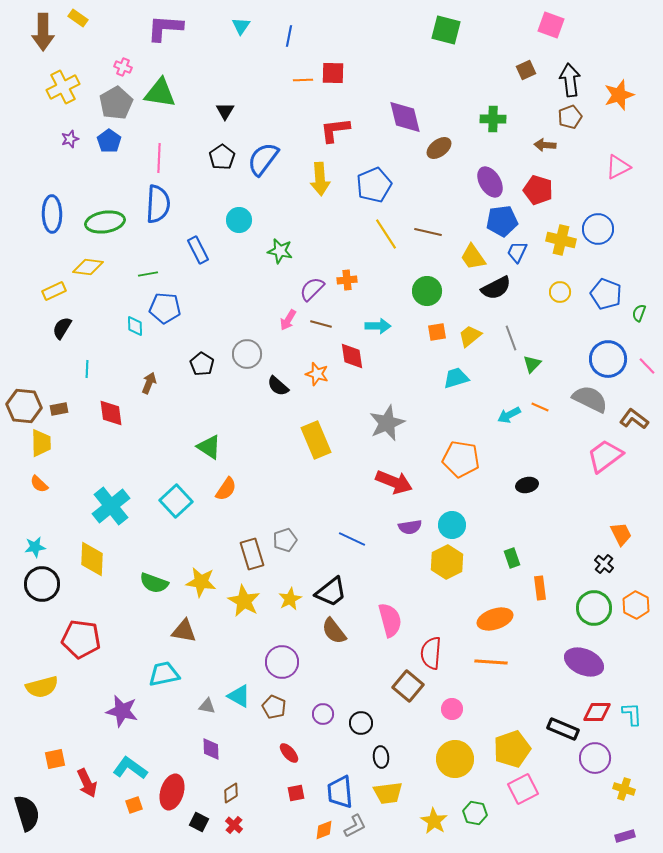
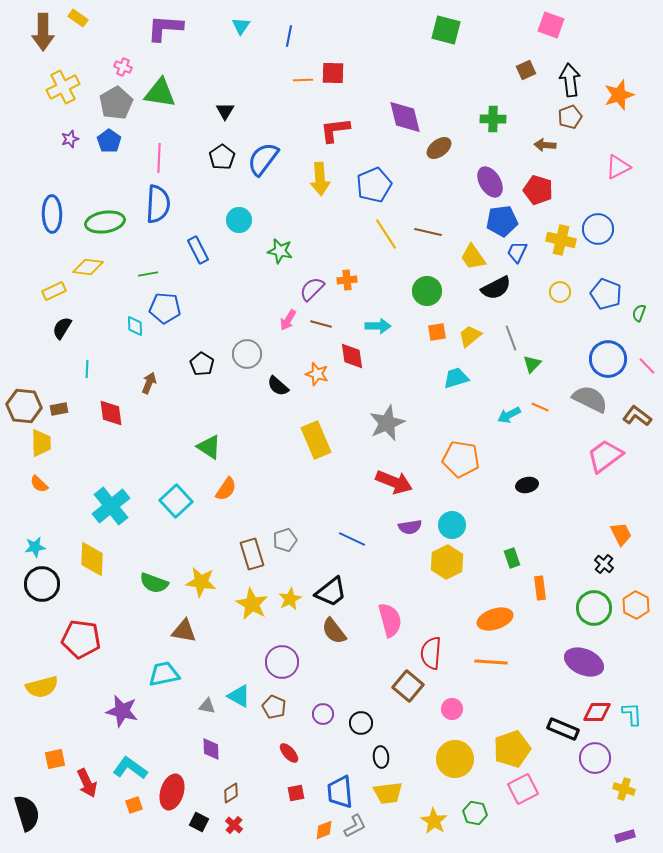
brown L-shape at (634, 419): moved 3 px right, 3 px up
yellow star at (244, 601): moved 8 px right, 3 px down
